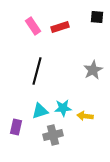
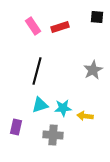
cyan triangle: moved 6 px up
gray cross: rotated 18 degrees clockwise
